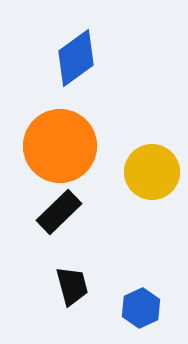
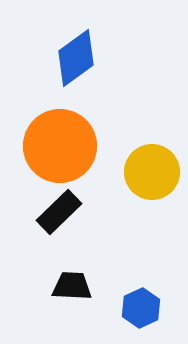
black trapezoid: rotated 72 degrees counterclockwise
